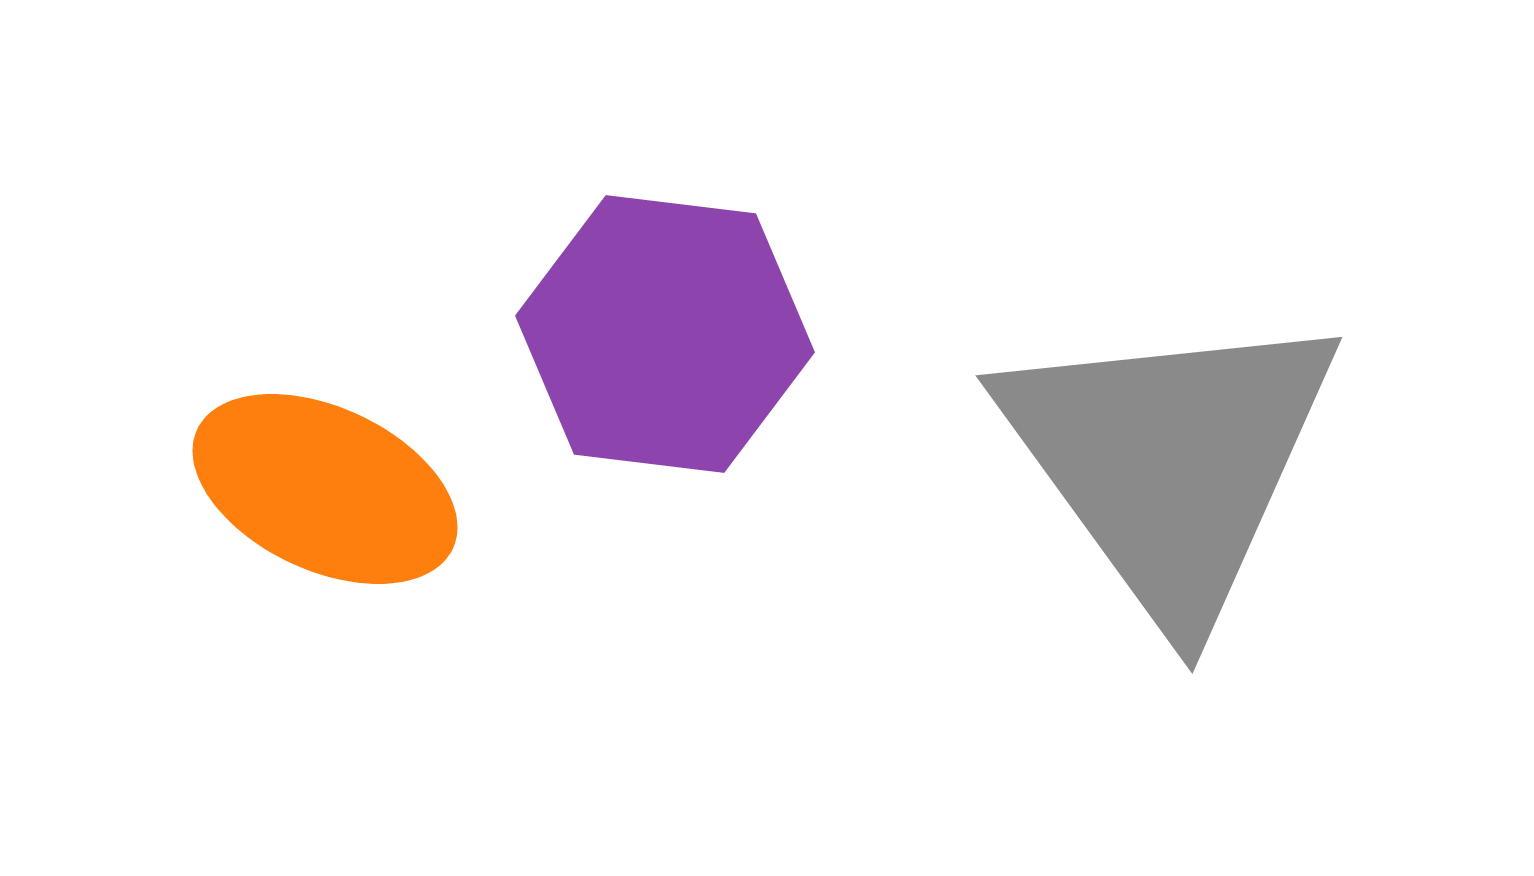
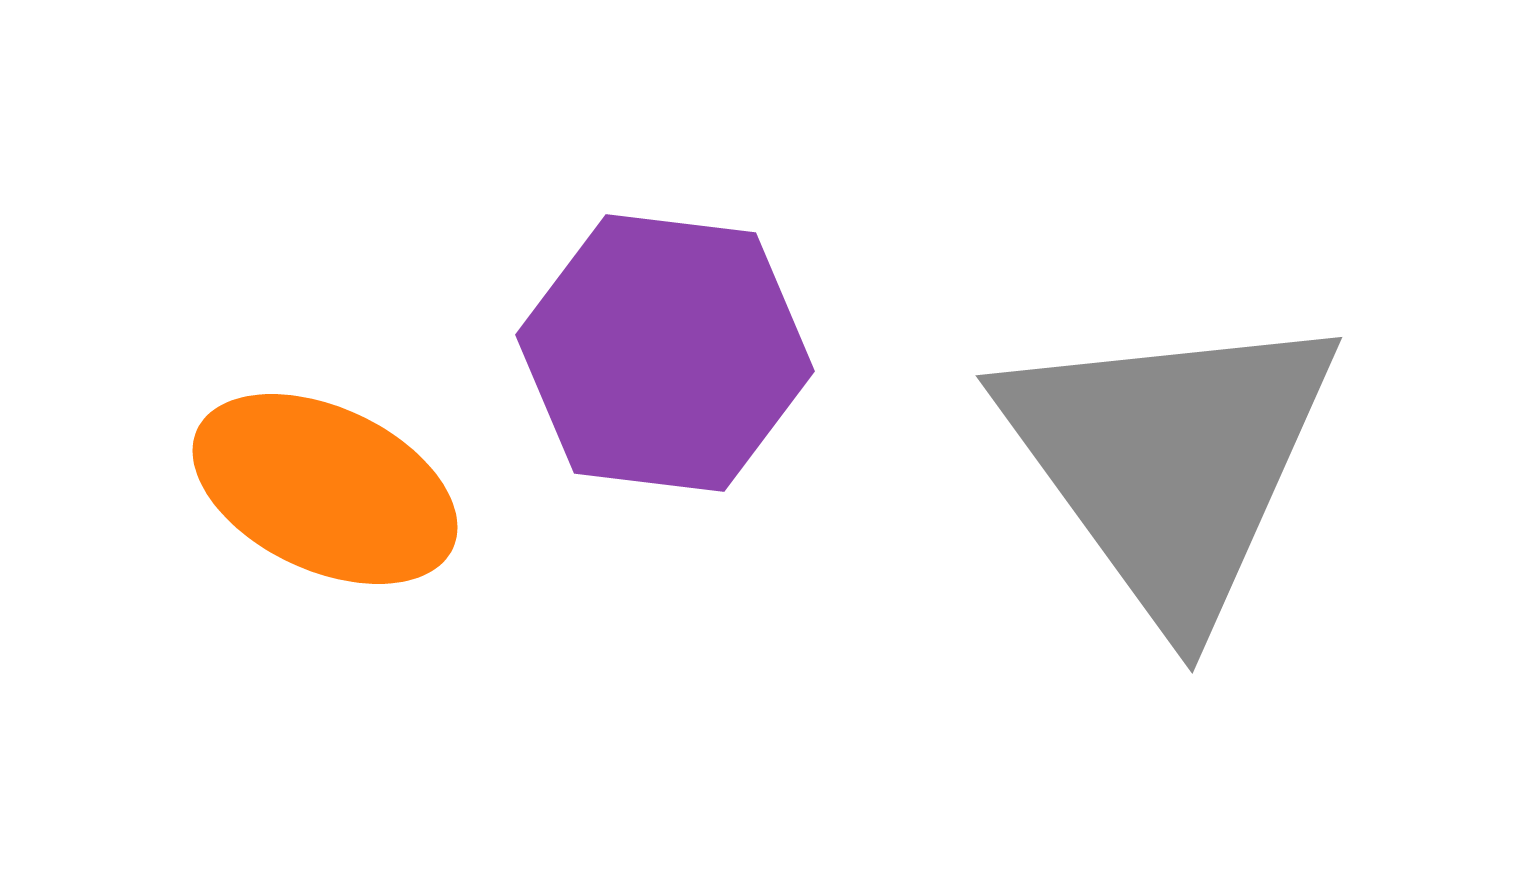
purple hexagon: moved 19 px down
